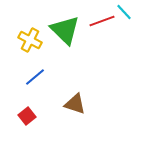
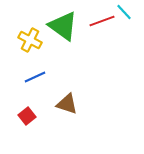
green triangle: moved 2 px left, 4 px up; rotated 8 degrees counterclockwise
blue line: rotated 15 degrees clockwise
brown triangle: moved 8 px left
